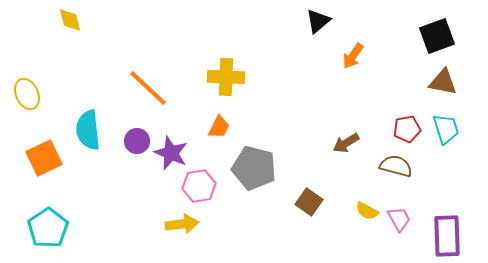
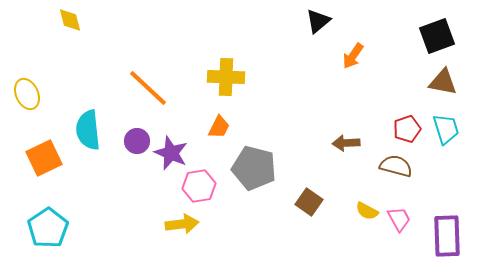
red pentagon: rotated 8 degrees counterclockwise
brown arrow: rotated 28 degrees clockwise
